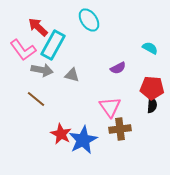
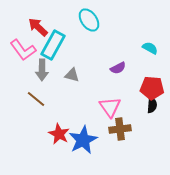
gray arrow: rotated 80 degrees clockwise
red star: moved 2 px left
